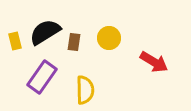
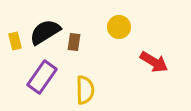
yellow circle: moved 10 px right, 11 px up
